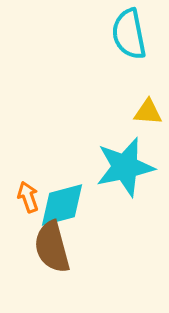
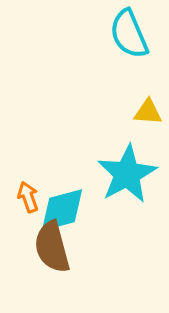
cyan semicircle: rotated 12 degrees counterclockwise
cyan star: moved 2 px right, 7 px down; rotated 16 degrees counterclockwise
cyan diamond: moved 5 px down
